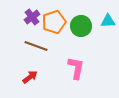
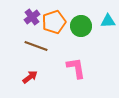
pink L-shape: rotated 20 degrees counterclockwise
